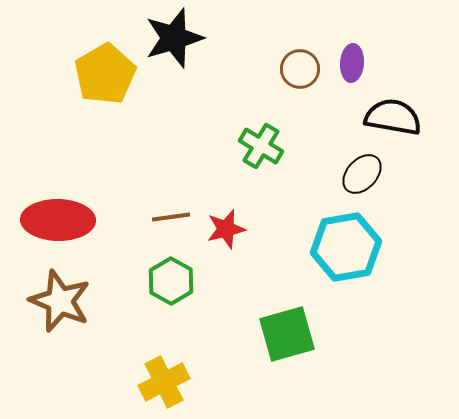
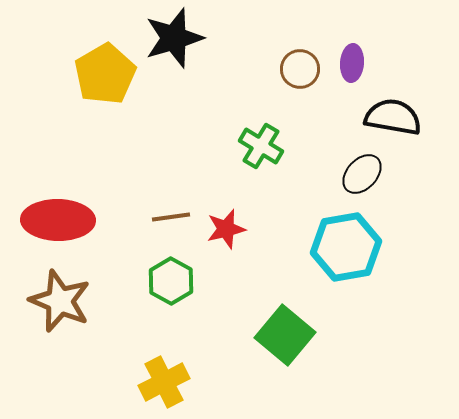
green square: moved 2 px left, 1 px down; rotated 34 degrees counterclockwise
